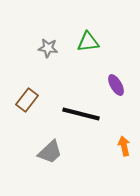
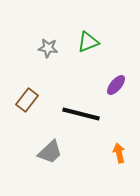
green triangle: rotated 15 degrees counterclockwise
purple ellipse: rotated 70 degrees clockwise
orange arrow: moved 5 px left, 7 px down
